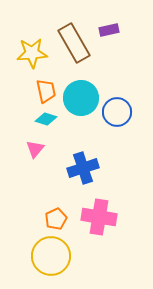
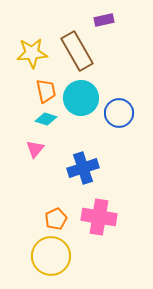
purple rectangle: moved 5 px left, 10 px up
brown rectangle: moved 3 px right, 8 px down
blue circle: moved 2 px right, 1 px down
